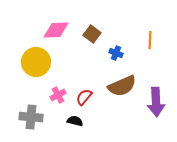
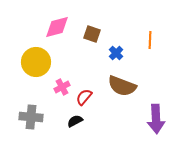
pink diamond: moved 1 px right, 3 px up; rotated 12 degrees counterclockwise
brown square: rotated 18 degrees counterclockwise
blue cross: rotated 24 degrees clockwise
brown semicircle: rotated 44 degrees clockwise
pink cross: moved 4 px right, 8 px up
purple arrow: moved 17 px down
black semicircle: rotated 42 degrees counterclockwise
